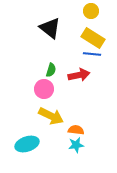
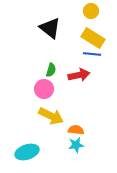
cyan ellipse: moved 8 px down
